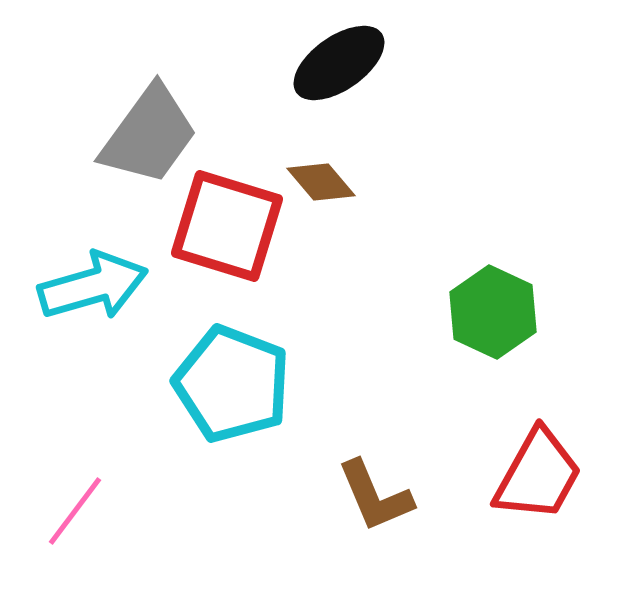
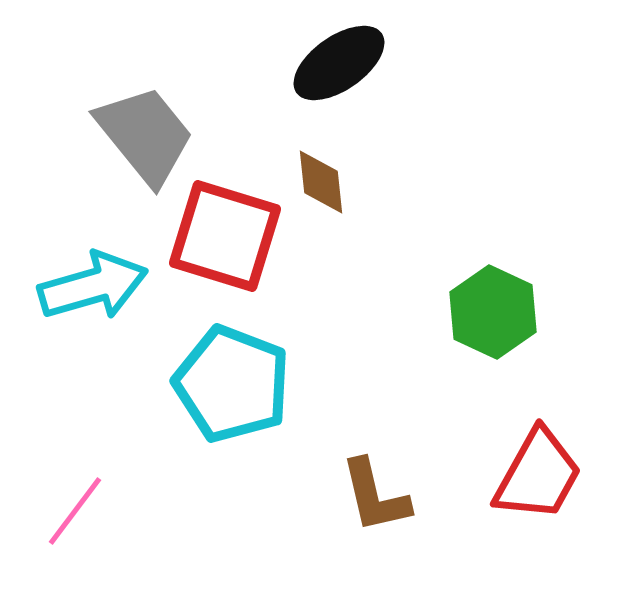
gray trapezoid: moved 4 px left; rotated 75 degrees counterclockwise
brown diamond: rotated 34 degrees clockwise
red square: moved 2 px left, 10 px down
brown L-shape: rotated 10 degrees clockwise
